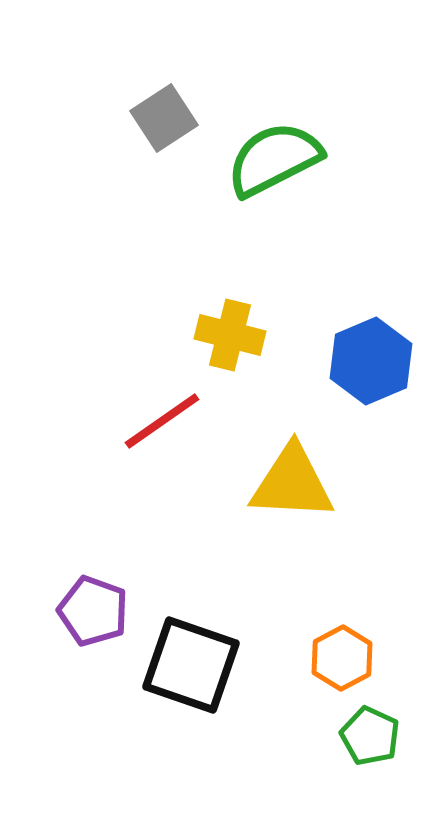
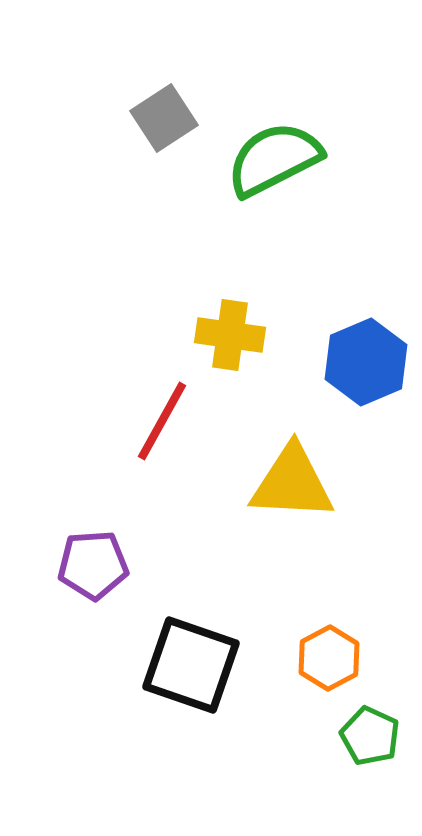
yellow cross: rotated 6 degrees counterclockwise
blue hexagon: moved 5 px left, 1 px down
red line: rotated 26 degrees counterclockwise
purple pentagon: moved 46 px up; rotated 24 degrees counterclockwise
orange hexagon: moved 13 px left
